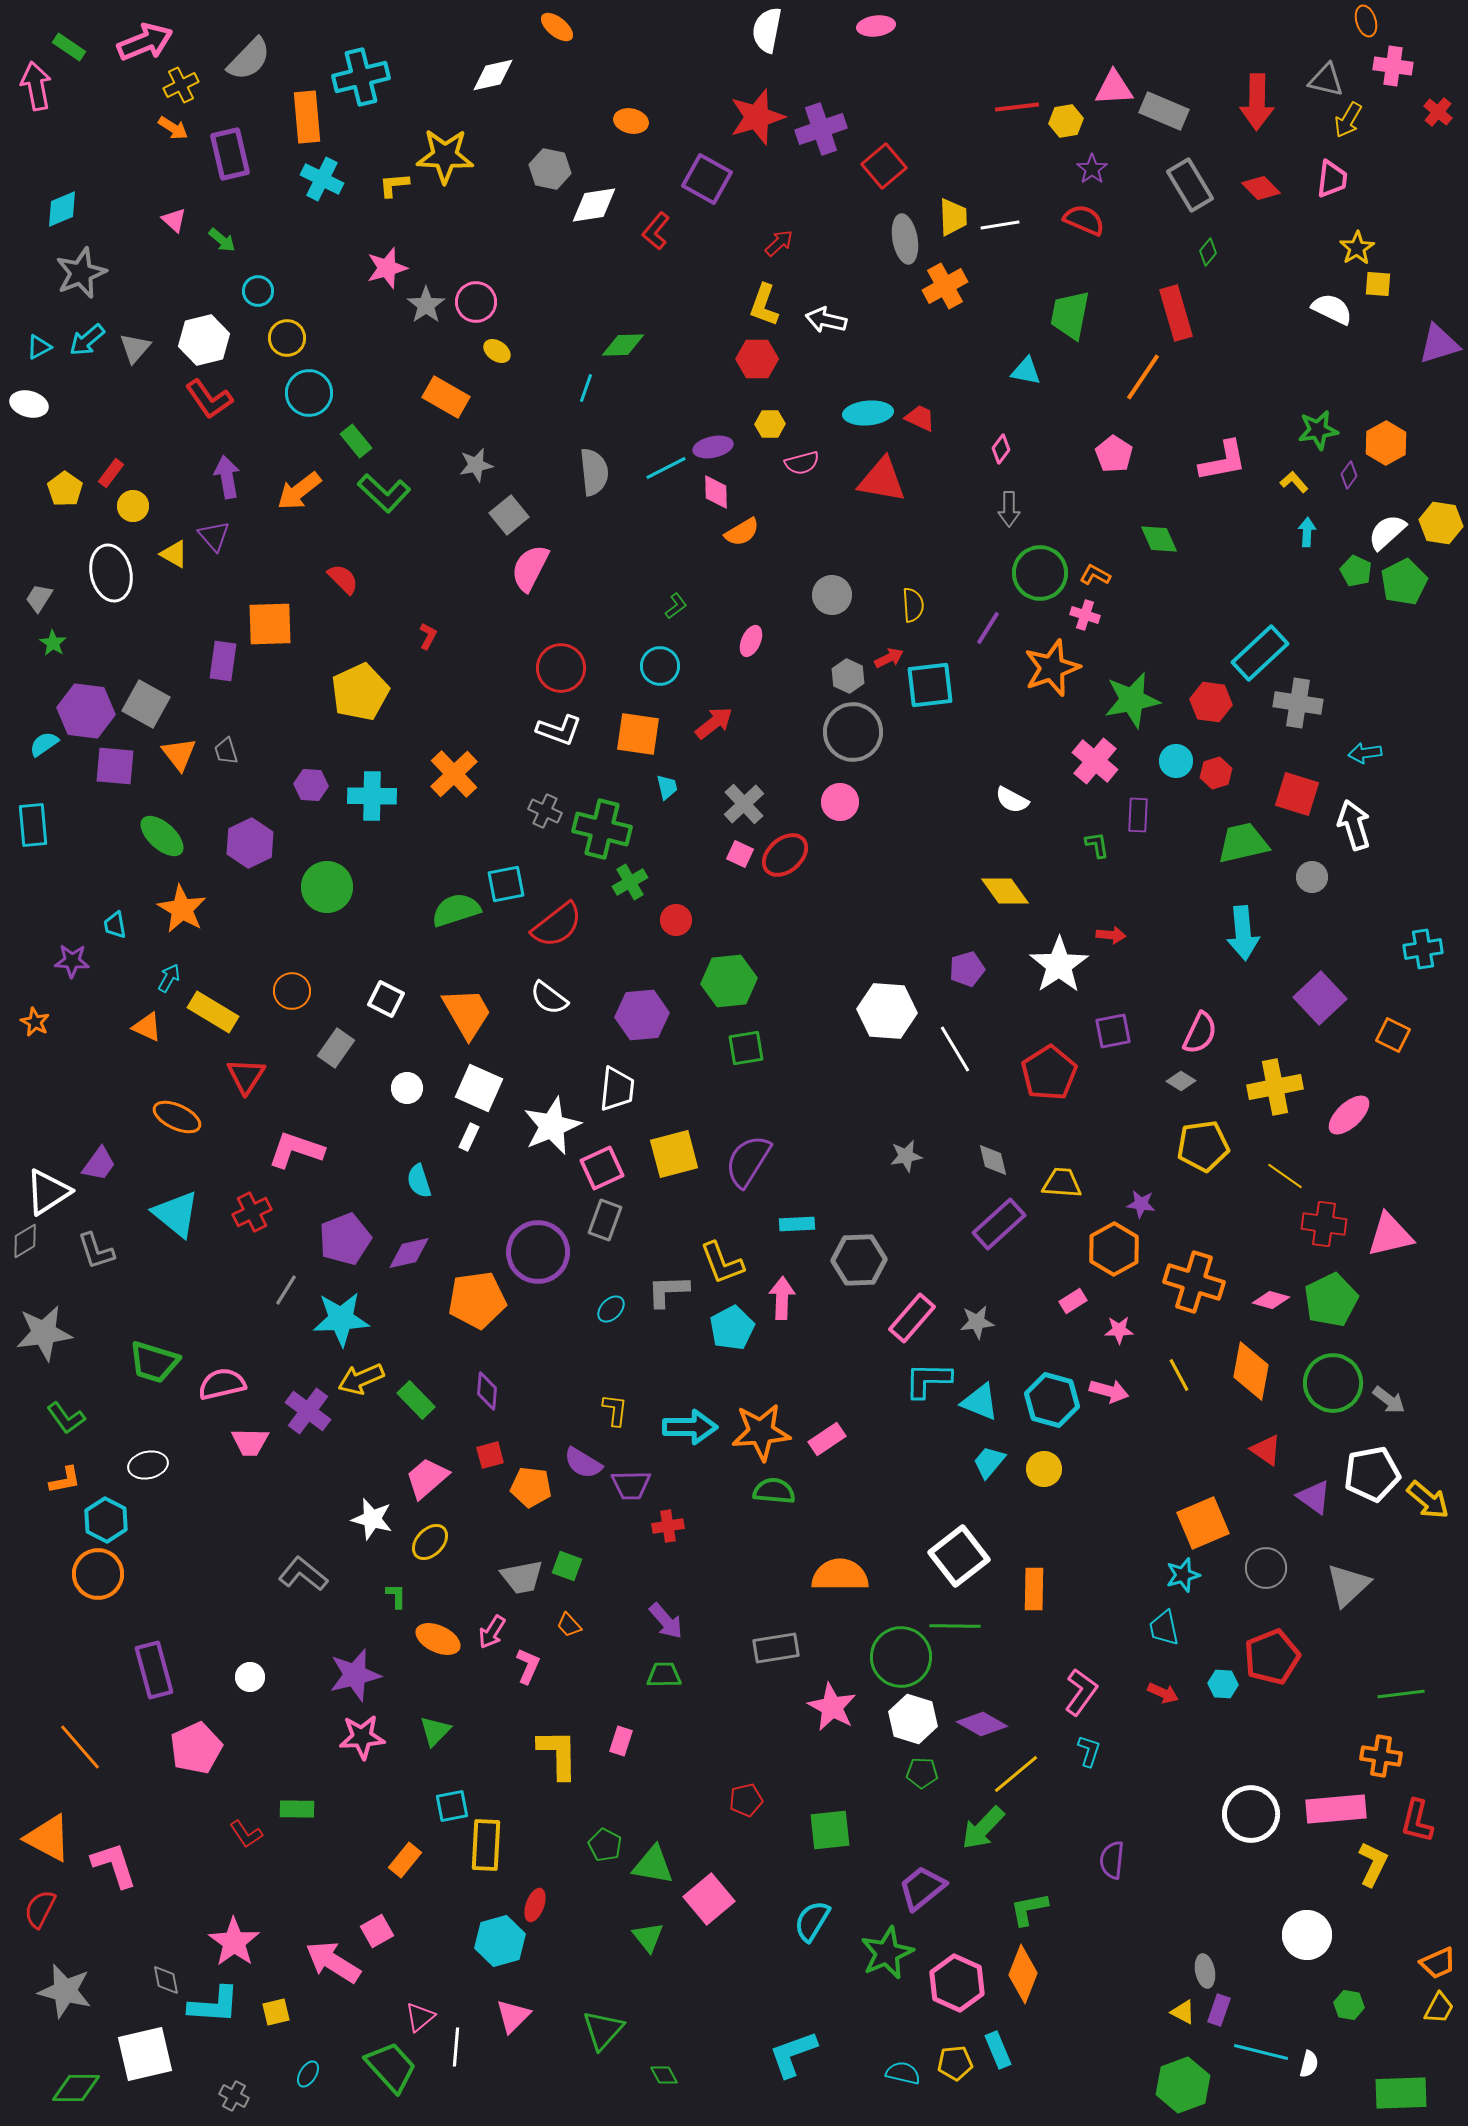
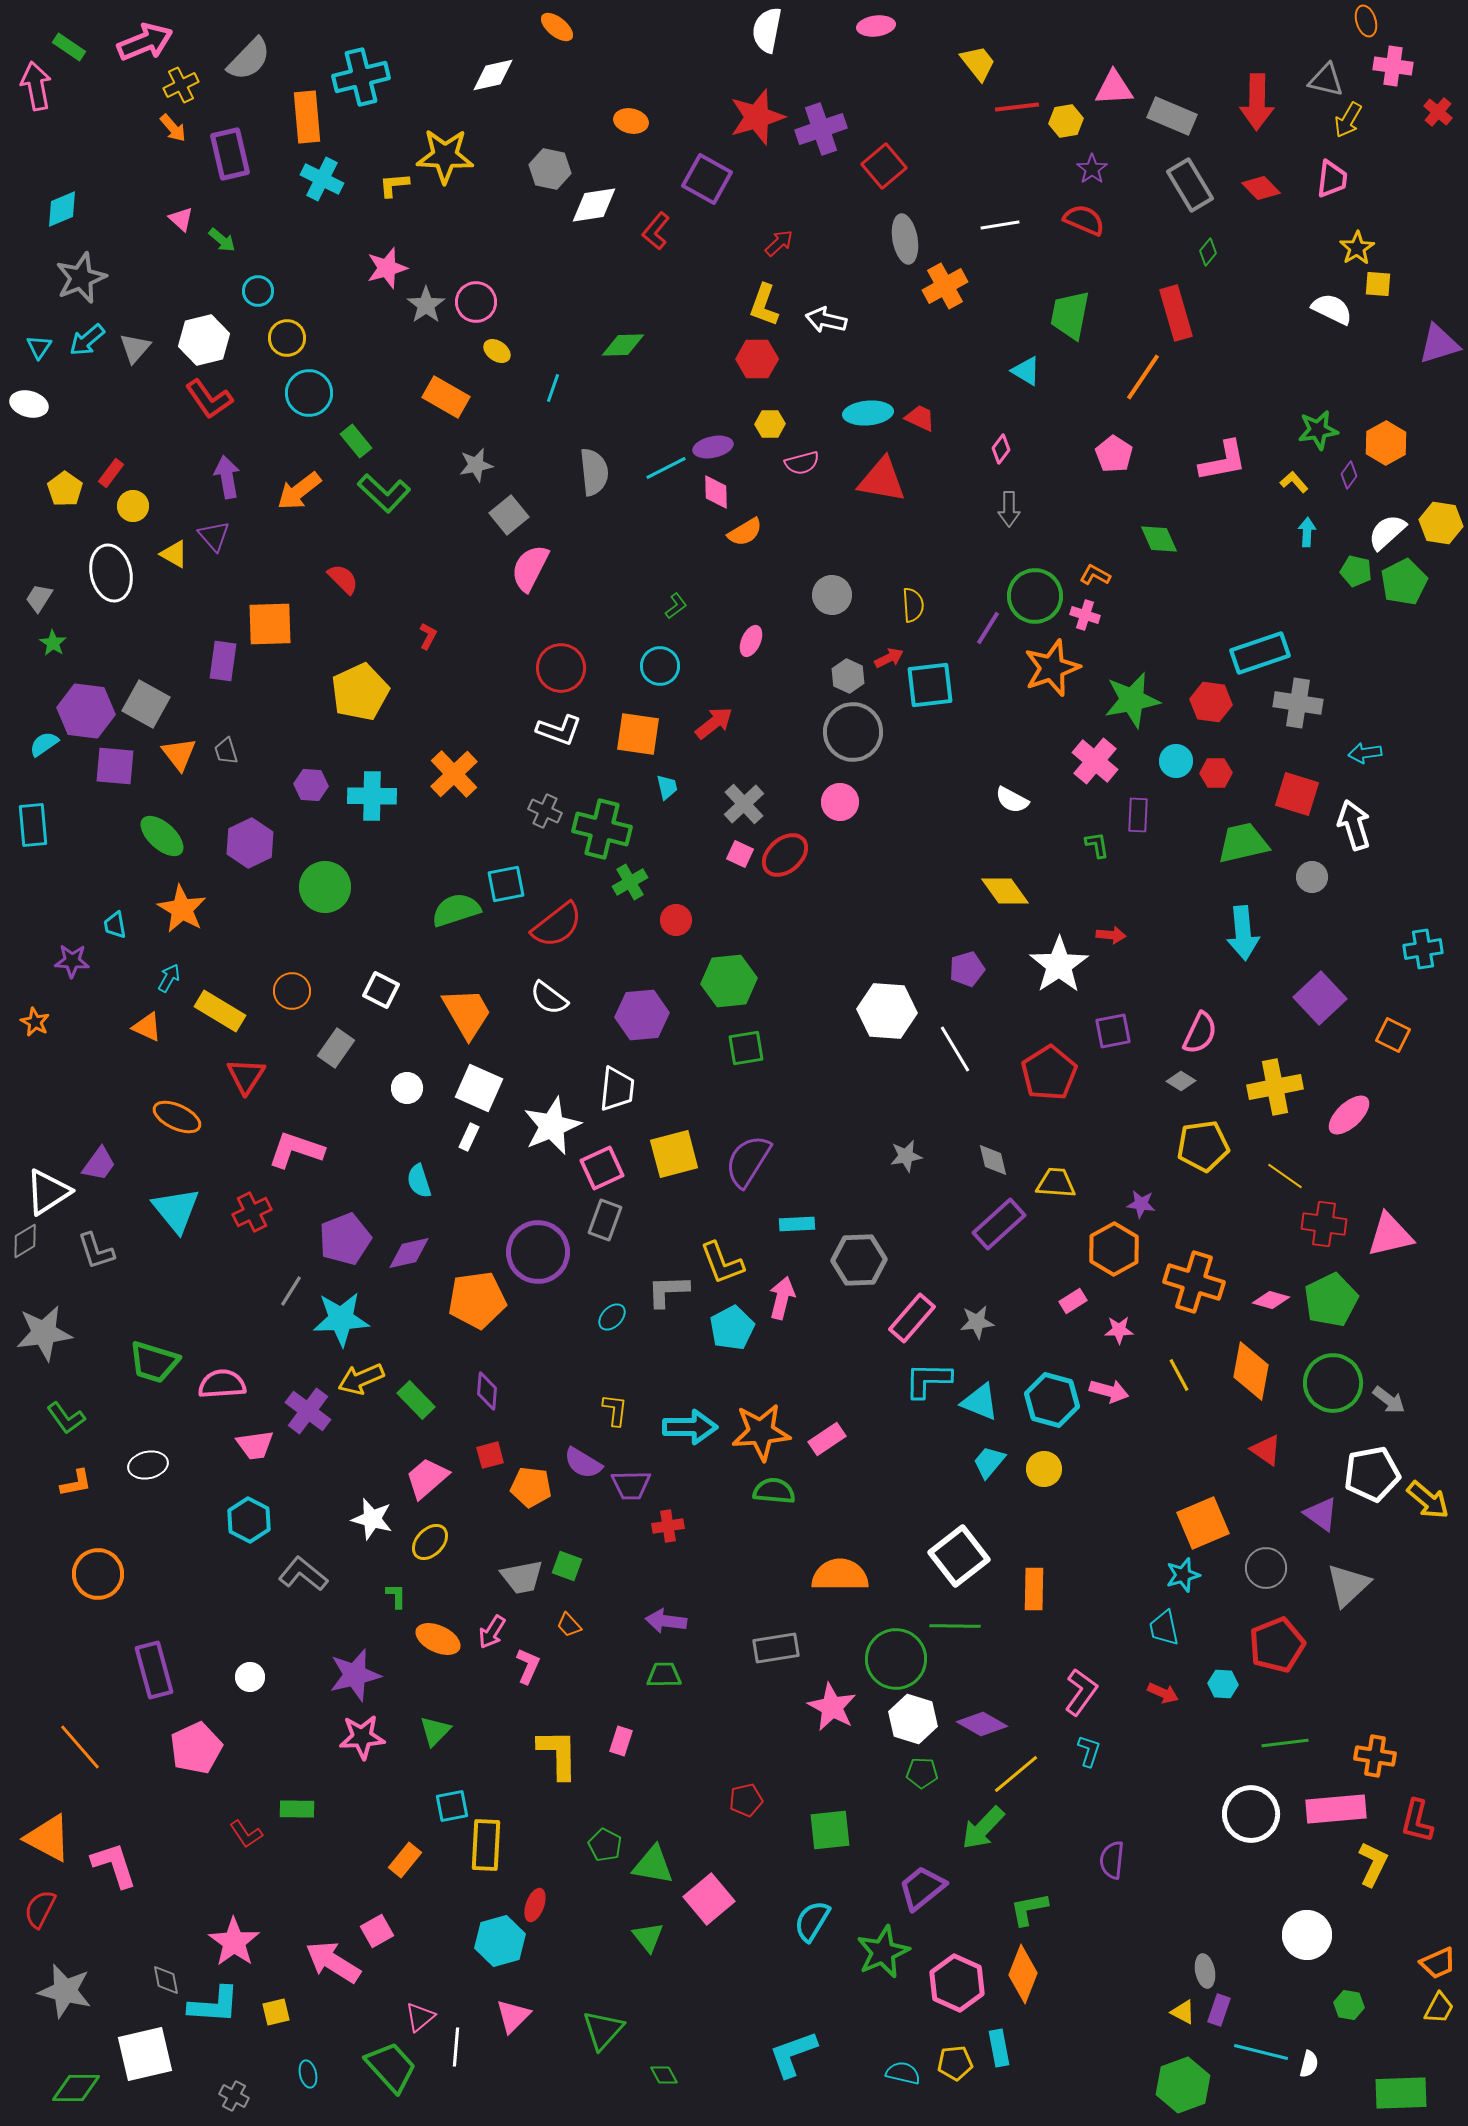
gray rectangle at (1164, 111): moved 8 px right, 5 px down
orange arrow at (173, 128): rotated 16 degrees clockwise
yellow trapezoid at (953, 217): moved 25 px right, 154 px up; rotated 36 degrees counterclockwise
pink triangle at (174, 220): moved 7 px right, 1 px up
gray star at (81, 273): moved 5 px down
cyan triangle at (39, 347): rotated 28 degrees counterclockwise
cyan triangle at (1026, 371): rotated 20 degrees clockwise
cyan line at (586, 388): moved 33 px left
orange semicircle at (742, 532): moved 3 px right
green pentagon at (1356, 571): rotated 12 degrees counterclockwise
green circle at (1040, 573): moved 5 px left, 23 px down
cyan rectangle at (1260, 653): rotated 24 degrees clockwise
red hexagon at (1216, 773): rotated 16 degrees clockwise
green circle at (327, 887): moved 2 px left
white square at (386, 999): moved 5 px left, 9 px up
yellow rectangle at (213, 1012): moved 7 px right, 1 px up
yellow trapezoid at (1062, 1183): moved 6 px left
cyan triangle at (176, 1214): moved 4 px up; rotated 12 degrees clockwise
gray line at (286, 1290): moved 5 px right, 1 px down
pink arrow at (782, 1298): rotated 12 degrees clockwise
cyan ellipse at (611, 1309): moved 1 px right, 8 px down
pink semicircle at (222, 1384): rotated 9 degrees clockwise
pink trapezoid at (250, 1442): moved 5 px right, 3 px down; rotated 9 degrees counterclockwise
orange L-shape at (65, 1480): moved 11 px right, 3 px down
purple triangle at (1314, 1497): moved 7 px right, 17 px down
cyan hexagon at (106, 1520): moved 143 px right
purple arrow at (666, 1621): rotated 138 degrees clockwise
green circle at (901, 1657): moved 5 px left, 2 px down
red pentagon at (1272, 1657): moved 5 px right, 12 px up
green line at (1401, 1694): moved 116 px left, 49 px down
orange cross at (1381, 1756): moved 6 px left
green star at (887, 1953): moved 4 px left, 1 px up
cyan rectangle at (998, 2050): moved 1 px right, 2 px up; rotated 12 degrees clockwise
cyan ellipse at (308, 2074): rotated 44 degrees counterclockwise
